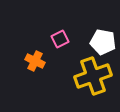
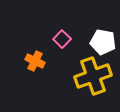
pink square: moved 2 px right; rotated 18 degrees counterclockwise
